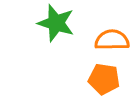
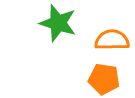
green star: moved 2 px right
